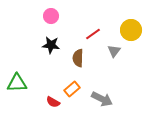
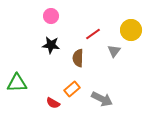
red semicircle: moved 1 px down
